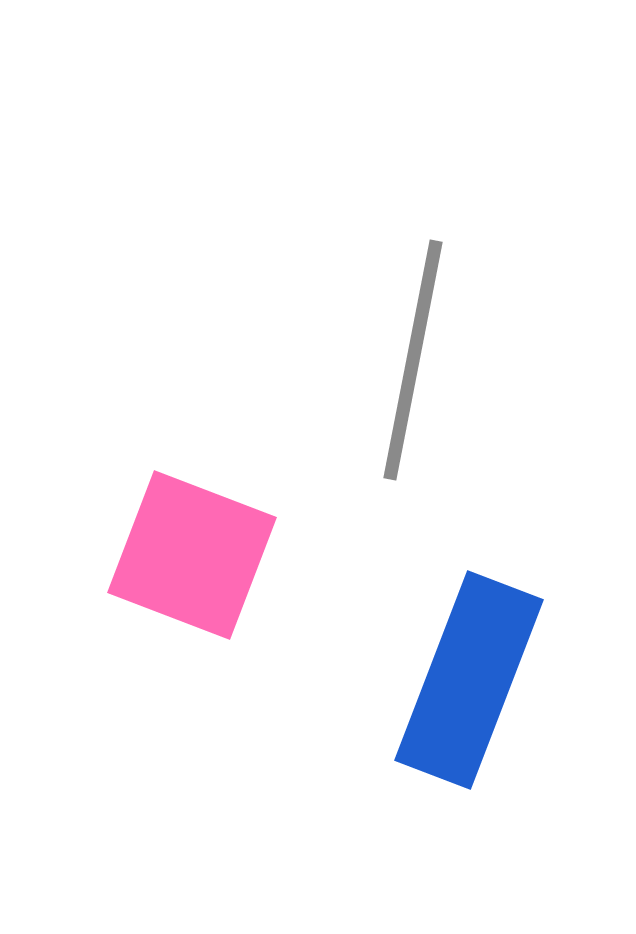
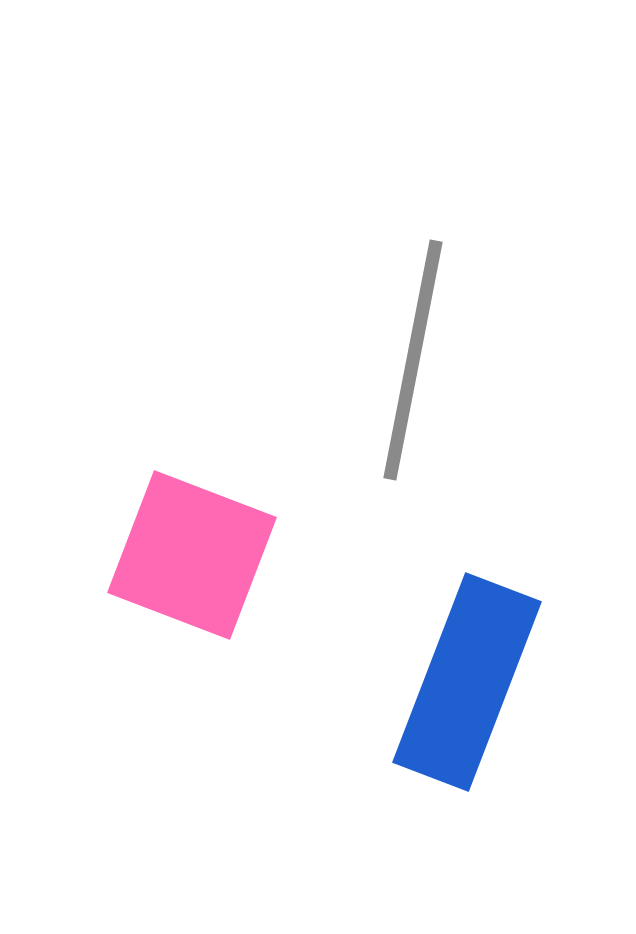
blue rectangle: moved 2 px left, 2 px down
